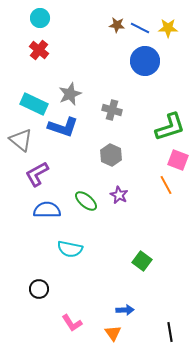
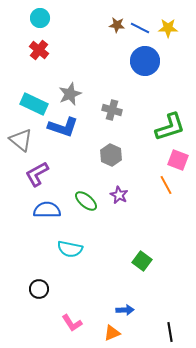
orange triangle: moved 1 px left; rotated 42 degrees clockwise
